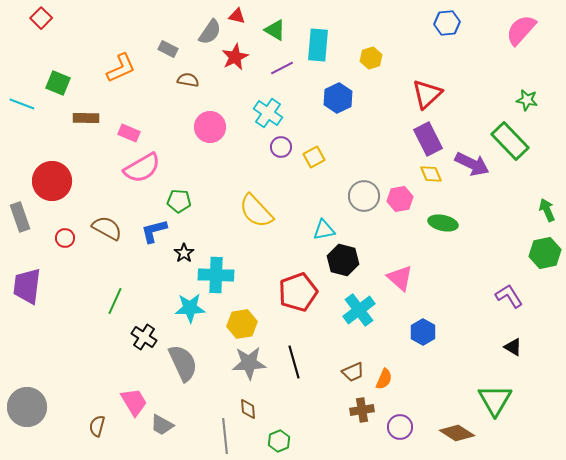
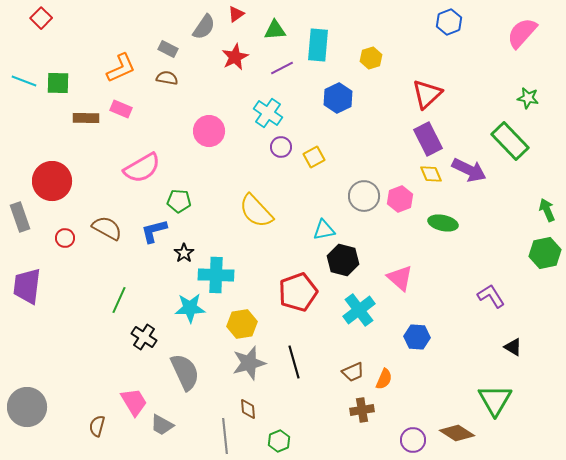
red triangle at (237, 16): moved 1 px left, 2 px up; rotated 48 degrees counterclockwise
blue hexagon at (447, 23): moved 2 px right, 1 px up; rotated 15 degrees counterclockwise
green triangle at (275, 30): rotated 35 degrees counterclockwise
pink semicircle at (521, 30): moved 1 px right, 3 px down
gray semicircle at (210, 32): moved 6 px left, 5 px up
brown semicircle at (188, 80): moved 21 px left, 2 px up
green square at (58, 83): rotated 20 degrees counterclockwise
green star at (527, 100): moved 1 px right, 2 px up
cyan line at (22, 104): moved 2 px right, 23 px up
pink circle at (210, 127): moved 1 px left, 4 px down
pink rectangle at (129, 133): moved 8 px left, 24 px up
purple arrow at (472, 164): moved 3 px left, 6 px down
pink hexagon at (400, 199): rotated 10 degrees counterclockwise
purple L-shape at (509, 296): moved 18 px left
green line at (115, 301): moved 4 px right, 1 px up
blue hexagon at (423, 332): moved 6 px left, 5 px down; rotated 25 degrees counterclockwise
gray semicircle at (183, 363): moved 2 px right, 9 px down
gray star at (249, 363): rotated 12 degrees counterclockwise
purple circle at (400, 427): moved 13 px right, 13 px down
